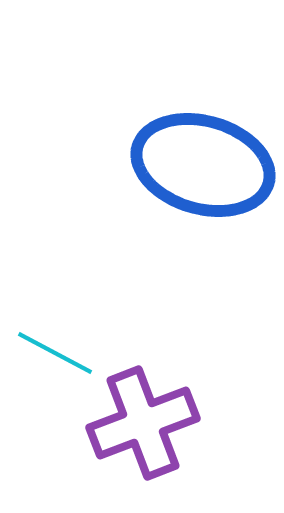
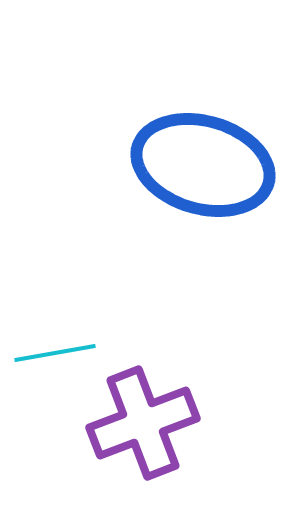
cyan line: rotated 38 degrees counterclockwise
